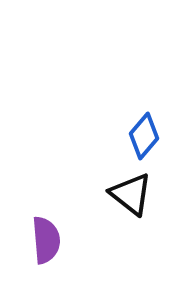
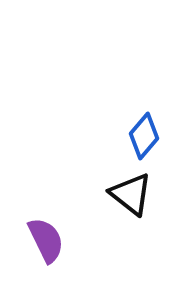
purple semicircle: rotated 21 degrees counterclockwise
